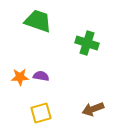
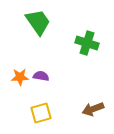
green trapezoid: moved 1 px down; rotated 36 degrees clockwise
